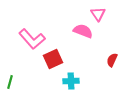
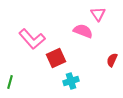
red square: moved 3 px right, 1 px up
cyan cross: rotated 14 degrees counterclockwise
